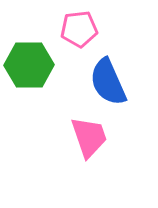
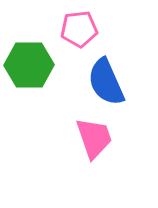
blue semicircle: moved 2 px left
pink trapezoid: moved 5 px right, 1 px down
